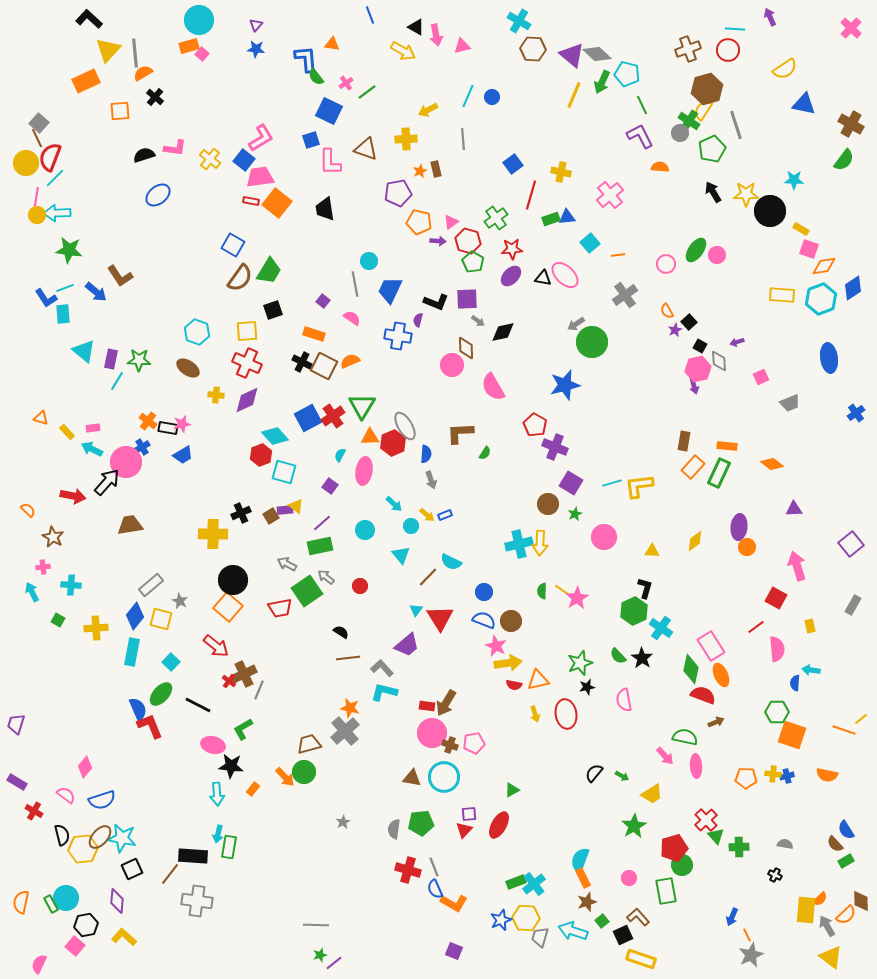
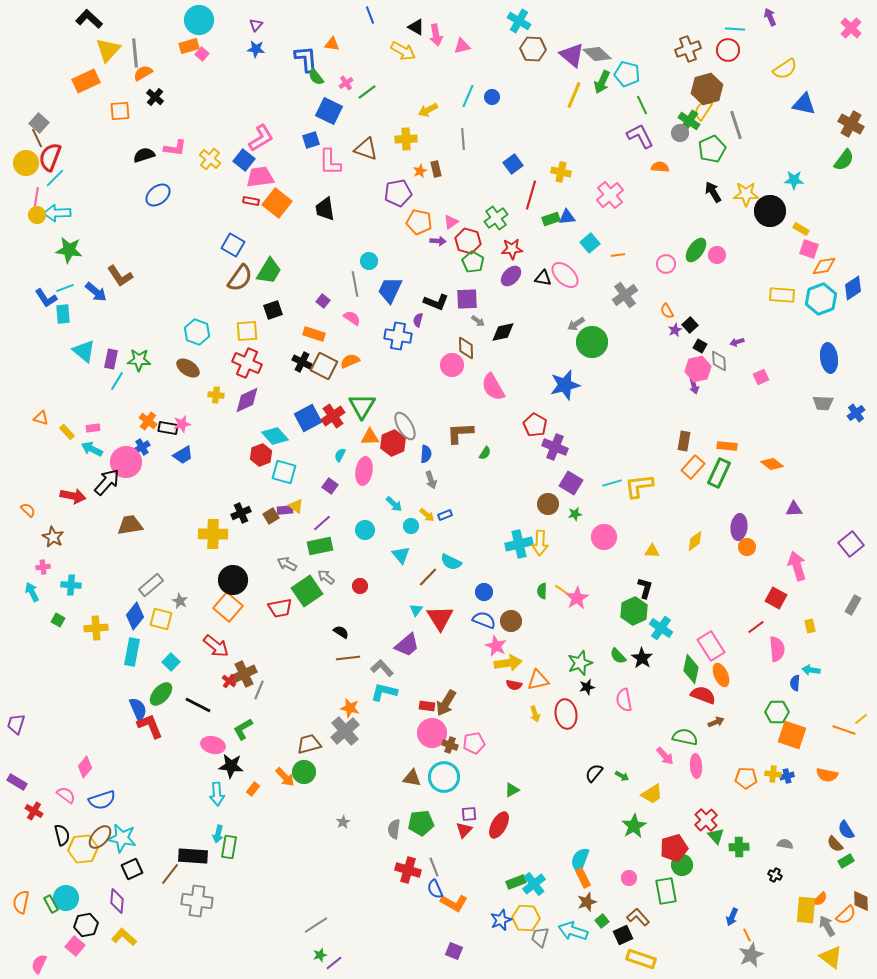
black square at (689, 322): moved 1 px right, 3 px down
gray trapezoid at (790, 403): moved 33 px right; rotated 25 degrees clockwise
green star at (575, 514): rotated 16 degrees clockwise
gray line at (316, 925): rotated 35 degrees counterclockwise
